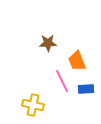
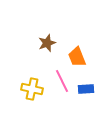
brown star: moved 1 px left; rotated 18 degrees counterclockwise
orange trapezoid: moved 4 px up
yellow cross: moved 1 px left, 16 px up
